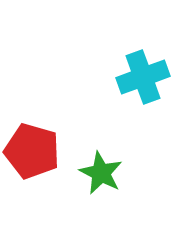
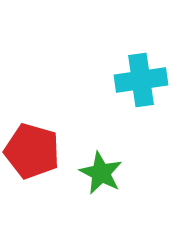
cyan cross: moved 2 px left, 3 px down; rotated 12 degrees clockwise
